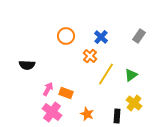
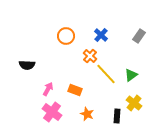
blue cross: moved 2 px up
yellow line: rotated 75 degrees counterclockwise
orange rectangle: moved 9 px right, 3 px up
